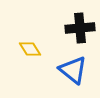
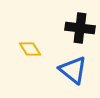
black cross: rotated 12 degrees clockwise
